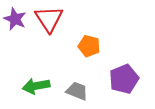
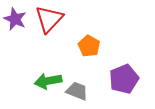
red triangle: rotated 16 degrees clockwise
orange pentagon: rotated 15 degrees clockwise
green arrow: moved 12 px right, 5 px up
